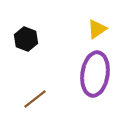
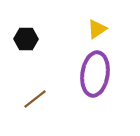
black hexagon: rotated 20 degrees counterclockwise
